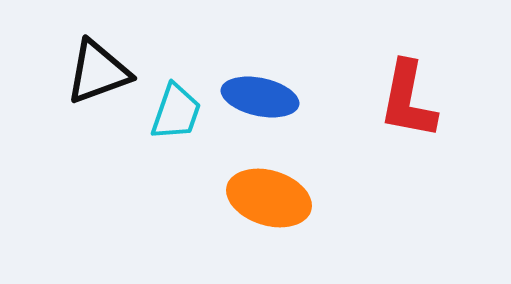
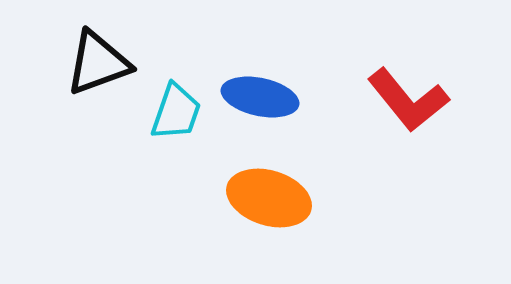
black triangle: moved 9 px up
red L-shape: rotated 50 degrees counterclockwise
